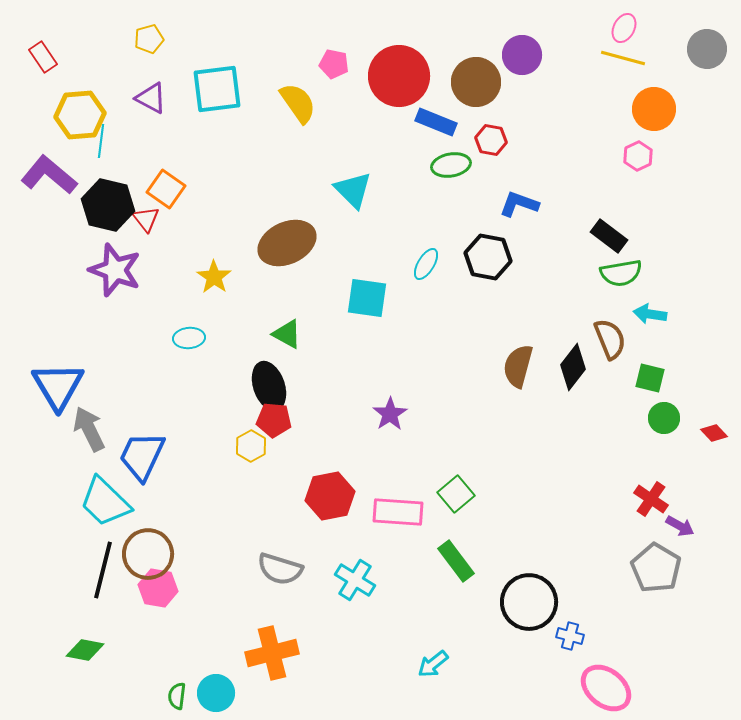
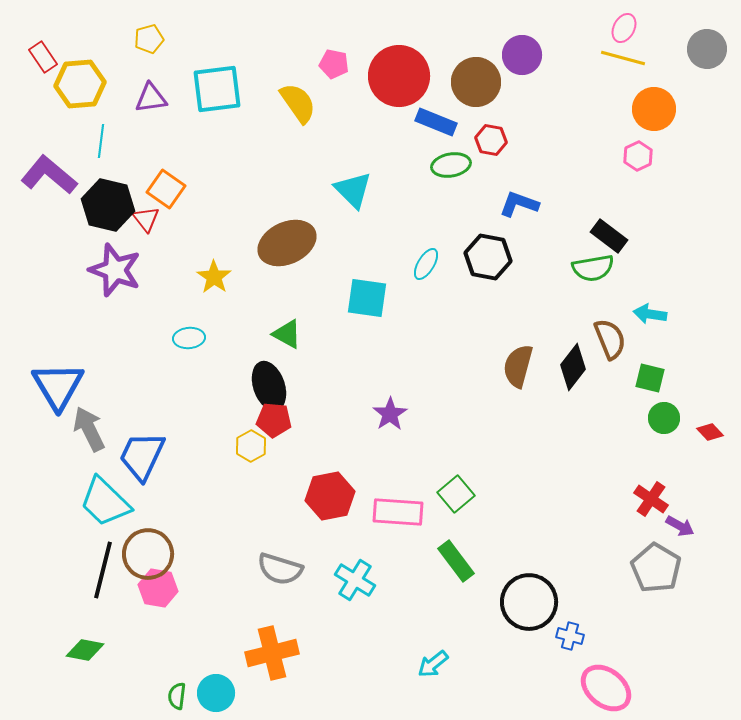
purple triangle at (151, 98): rotated 36 degrees counterclockwise
yellow hexagon at (80, 115): moved 31 px up
green semicircle at (621, 273): moved 28 px left, 5 px up
red diamond at (714, 433): moved 4 px left, 1 px up
